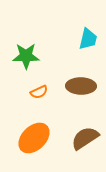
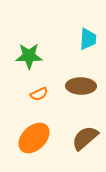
cyan trapezoid: rotated 10 degrees counterclockwise
green star: moved 3 px right
orange semicircle: moved 2 px down
brown semicircle: rotated 8 degrees counterclockwise
